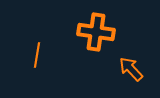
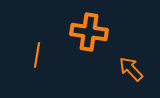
orange cross: moved 7 px left
